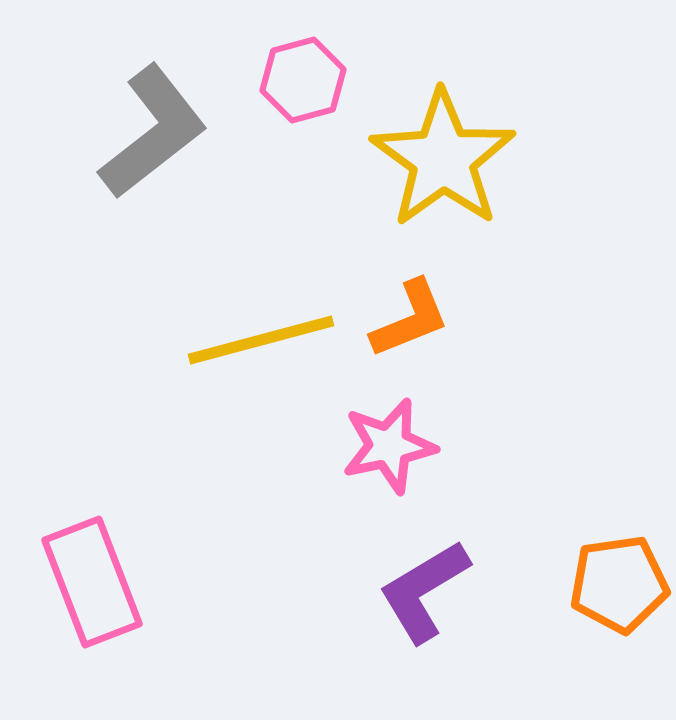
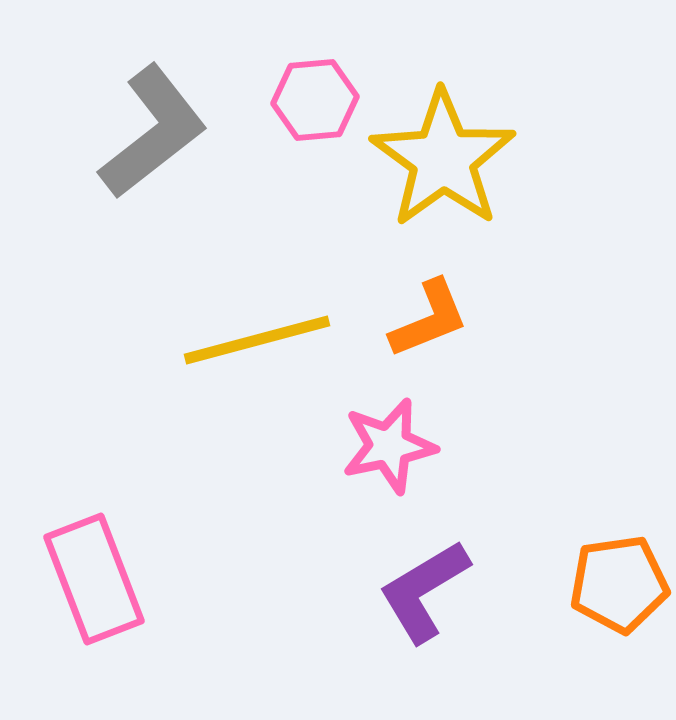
pink hexagon: moved 12 px right, 20 px down; rotated 10 degrees clockwise
orange L-shape: moved 19 px right
yellow line: moved 4 px left
pink rectangle: moved 2 px right, 3 px up
